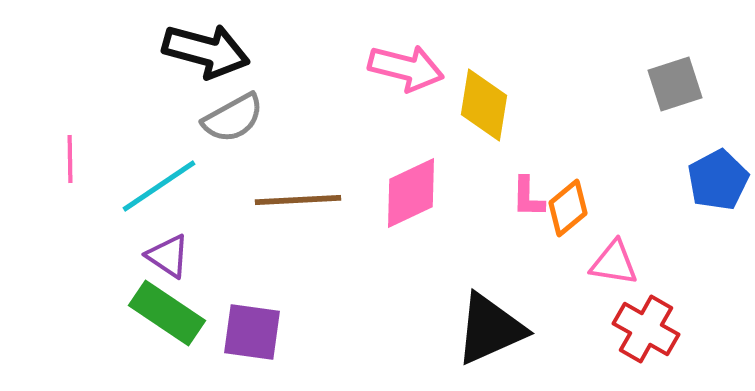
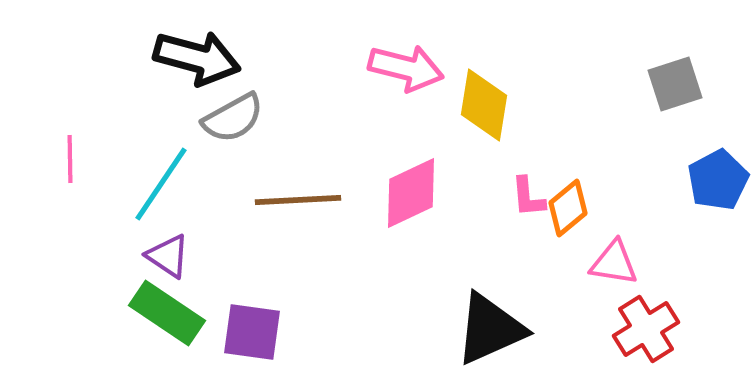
black arrow: moved 9 px left, 7 px down
cyan line: moved 2 px right, 2 px up; rotated 22 degrees counterclockwise
pink L-shape: rotated 6 degrees counterclockwise
red cross: rotated 28 degrees clockwise
